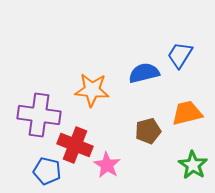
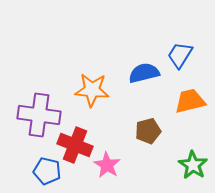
orange trapezoid: moved 3 px right, 12 px up
